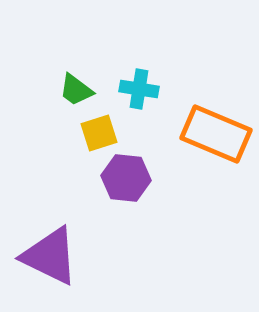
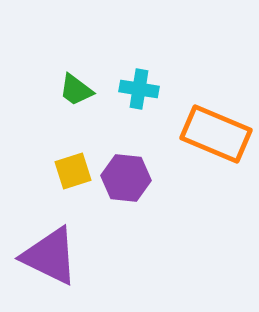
yellow square: moved 26 px left, 38 px down
